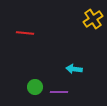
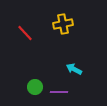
yellow cross: moved 30 px left, 5 px down; rotated 24 degrees clockwise
red line: rotated 42 degrees clockwise
cyan arrow: rotated 21 degrees clockwise
